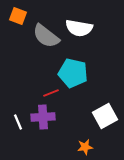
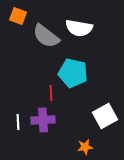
red line: rotated 70 degrees counterclockwise
purple cross: moved 3 px down
white line: rotated 21 degrees clockwise
